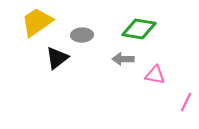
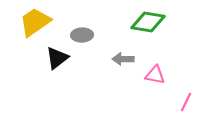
yellow trapezoid: moved 2 px left
green diamond: moved 9 px right, 7 px up
